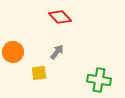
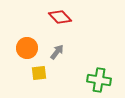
orange circle: moved 14 px right, 4 px up
